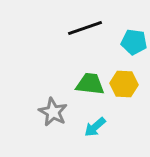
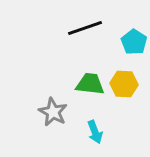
cyan pentagon: rotated 25 degrees clockwise
cyan arrow: moved 5 px down; rotated 70 degrees counterclockwise
